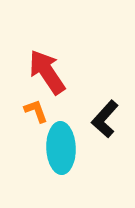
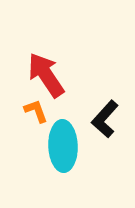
red arrow: moved 1 px left, 3 px down
cyan ellipse: moved 2 px right, 2 px up
